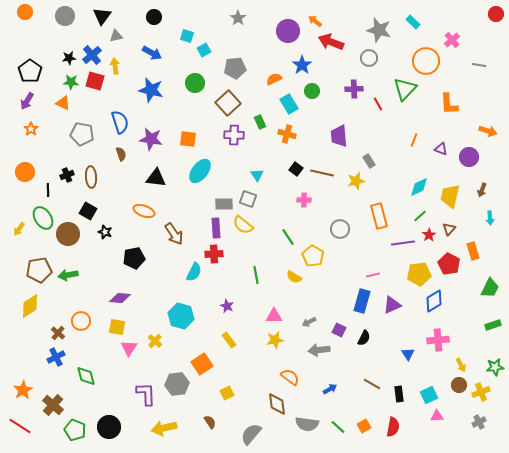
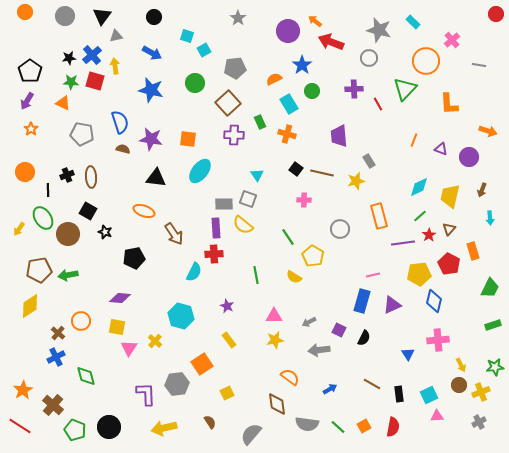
brown semicircle at (121, 154): moved 2 px right, 5 px up; rotated 56 degrees counterclockwise
blue diamond at (434, 301): rotated 45 degrees counterclockwise
